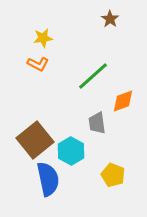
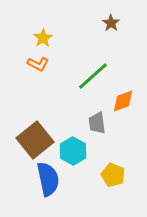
brown star: moved 1 px right, 4 px down
yellow star: rotated 24 degrees counterclockwise
cyan hexagon: moved 2 px right
